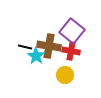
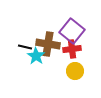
brown cross: moved 1 px left, 2 px up
red cross: moved 1 px right, 2 px up; rotated 18 degrees counterclockwise
yellow circle: moved 10 px right, 4 px up
